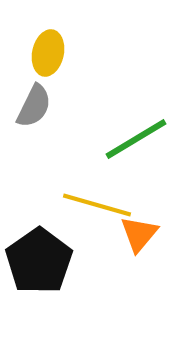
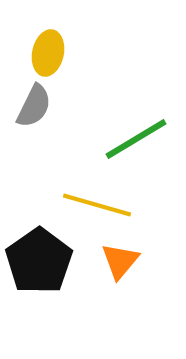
orange triangle: moved 19 px left, 27 px down
